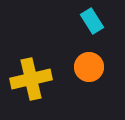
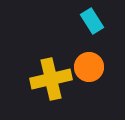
yellow cross: moved 20 px right
